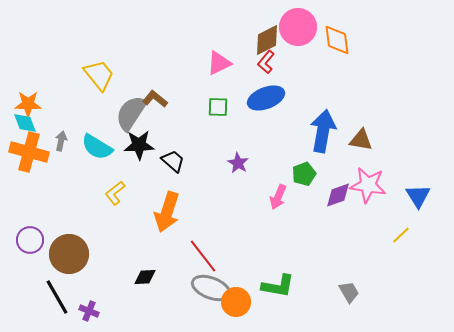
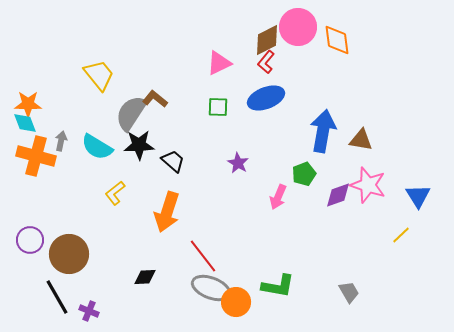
orange cross: moved 7 px right, 4 px down
pink star: rotated 9 degrees clockwise
